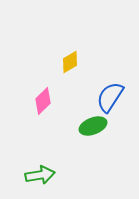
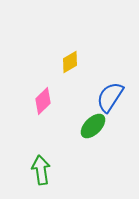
green ellipse: rotated 24 degrees counterclockwise
green arrow: moved 1 px right, 5 px up; rotated 88 degrees counterclockwise
